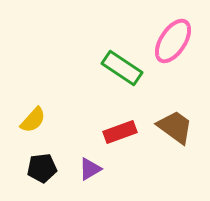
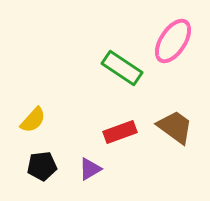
black pentagon: moved 2 px up
